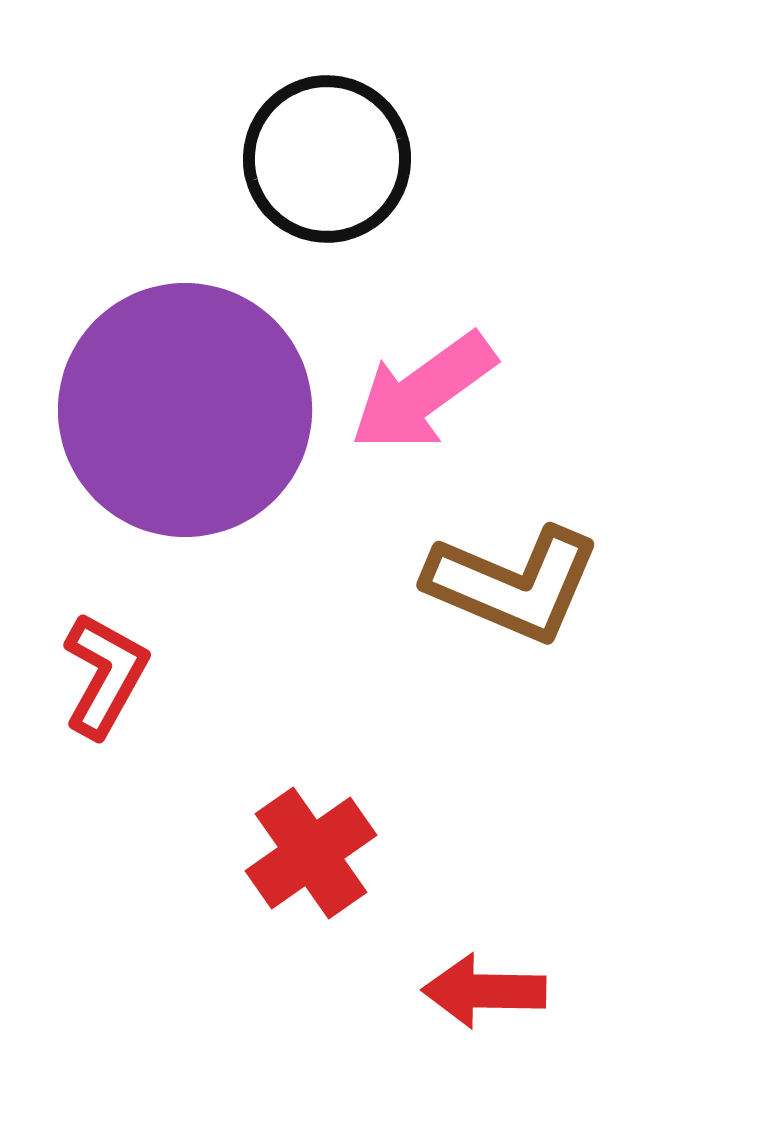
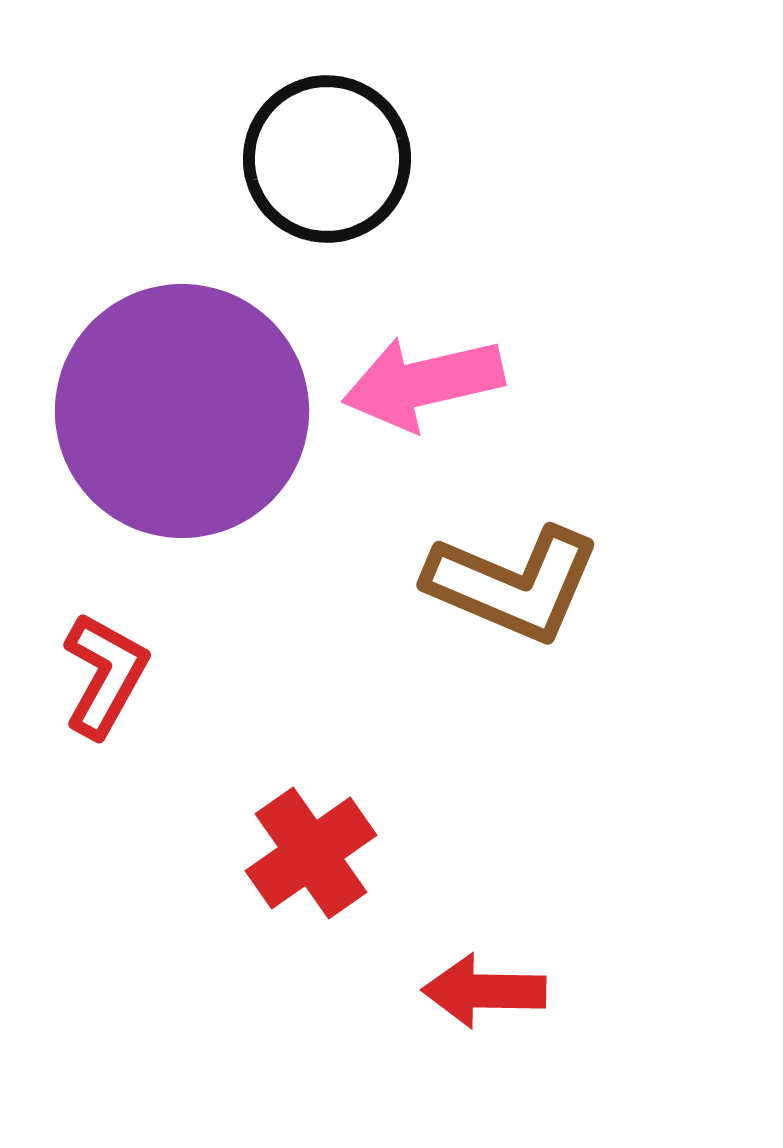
pink arrow: moved 9 px up; rotated 23 degrees clockwise
purple circle: moved 3 px left, 1 px down
